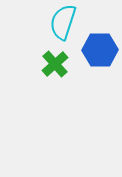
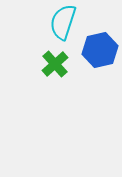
blue hexagon: rotated 12 degrees counterclockwise
